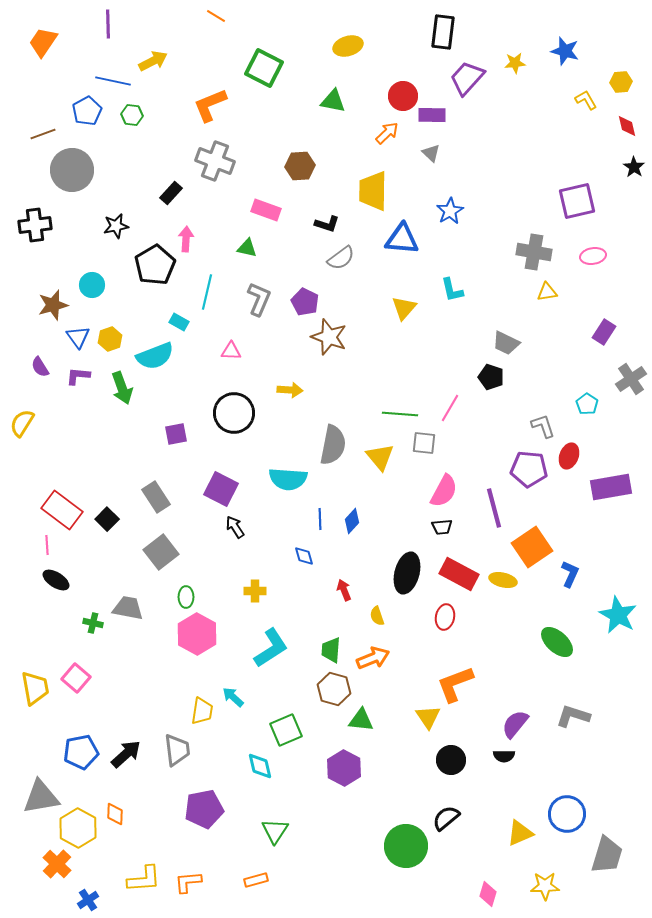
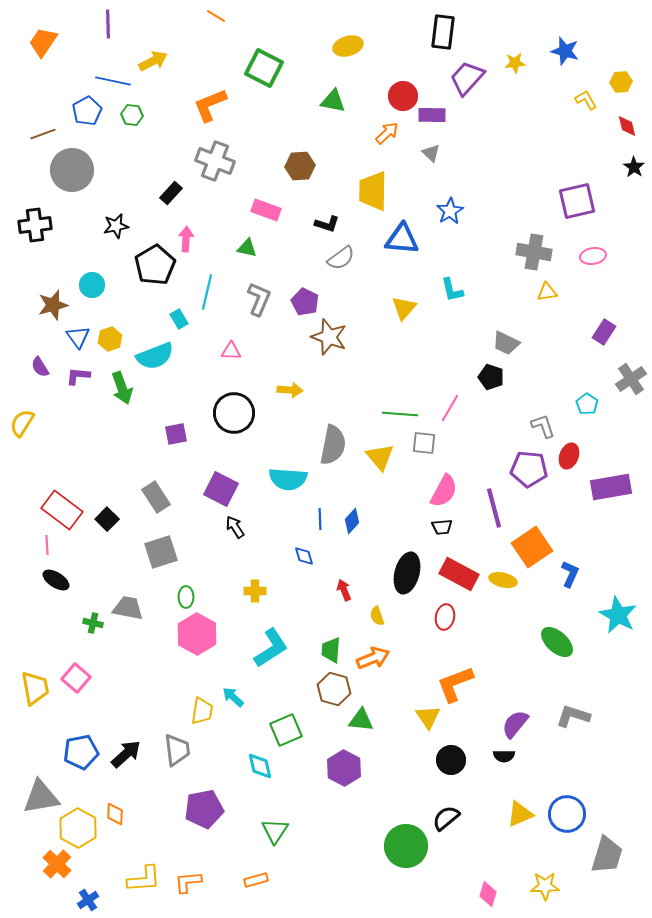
cyan rectangle at (179, 322): moved 3 px up; rotated 30 degrees clockwise
gray square at (161, 552): rotated 20 degrees clockwise
yellow triangle at (520, 833): moved 19 px up
